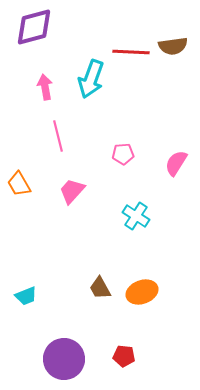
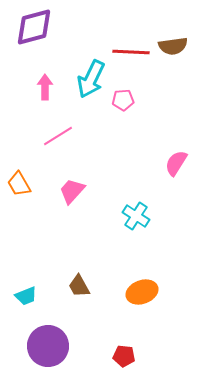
cyan arrow: rotated 6 degrees clockwise
pink arrow: rotated 10 degrees clockwise
pink line: rotated 72 degrees clockwise
pink pentagon: moved 54 px up
brown trapezoid: moved 21 px left, 2 px up
purple circle: moved 16 px left, 13 px up
